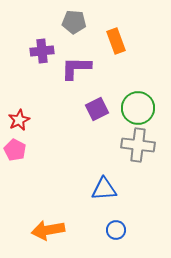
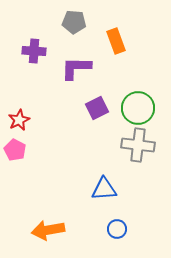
purple cross: moved 8 px left; rotated 10 degrees clockwise
purple square: moved 1 px up
blue circle: moved 1 px right, 1 px up
